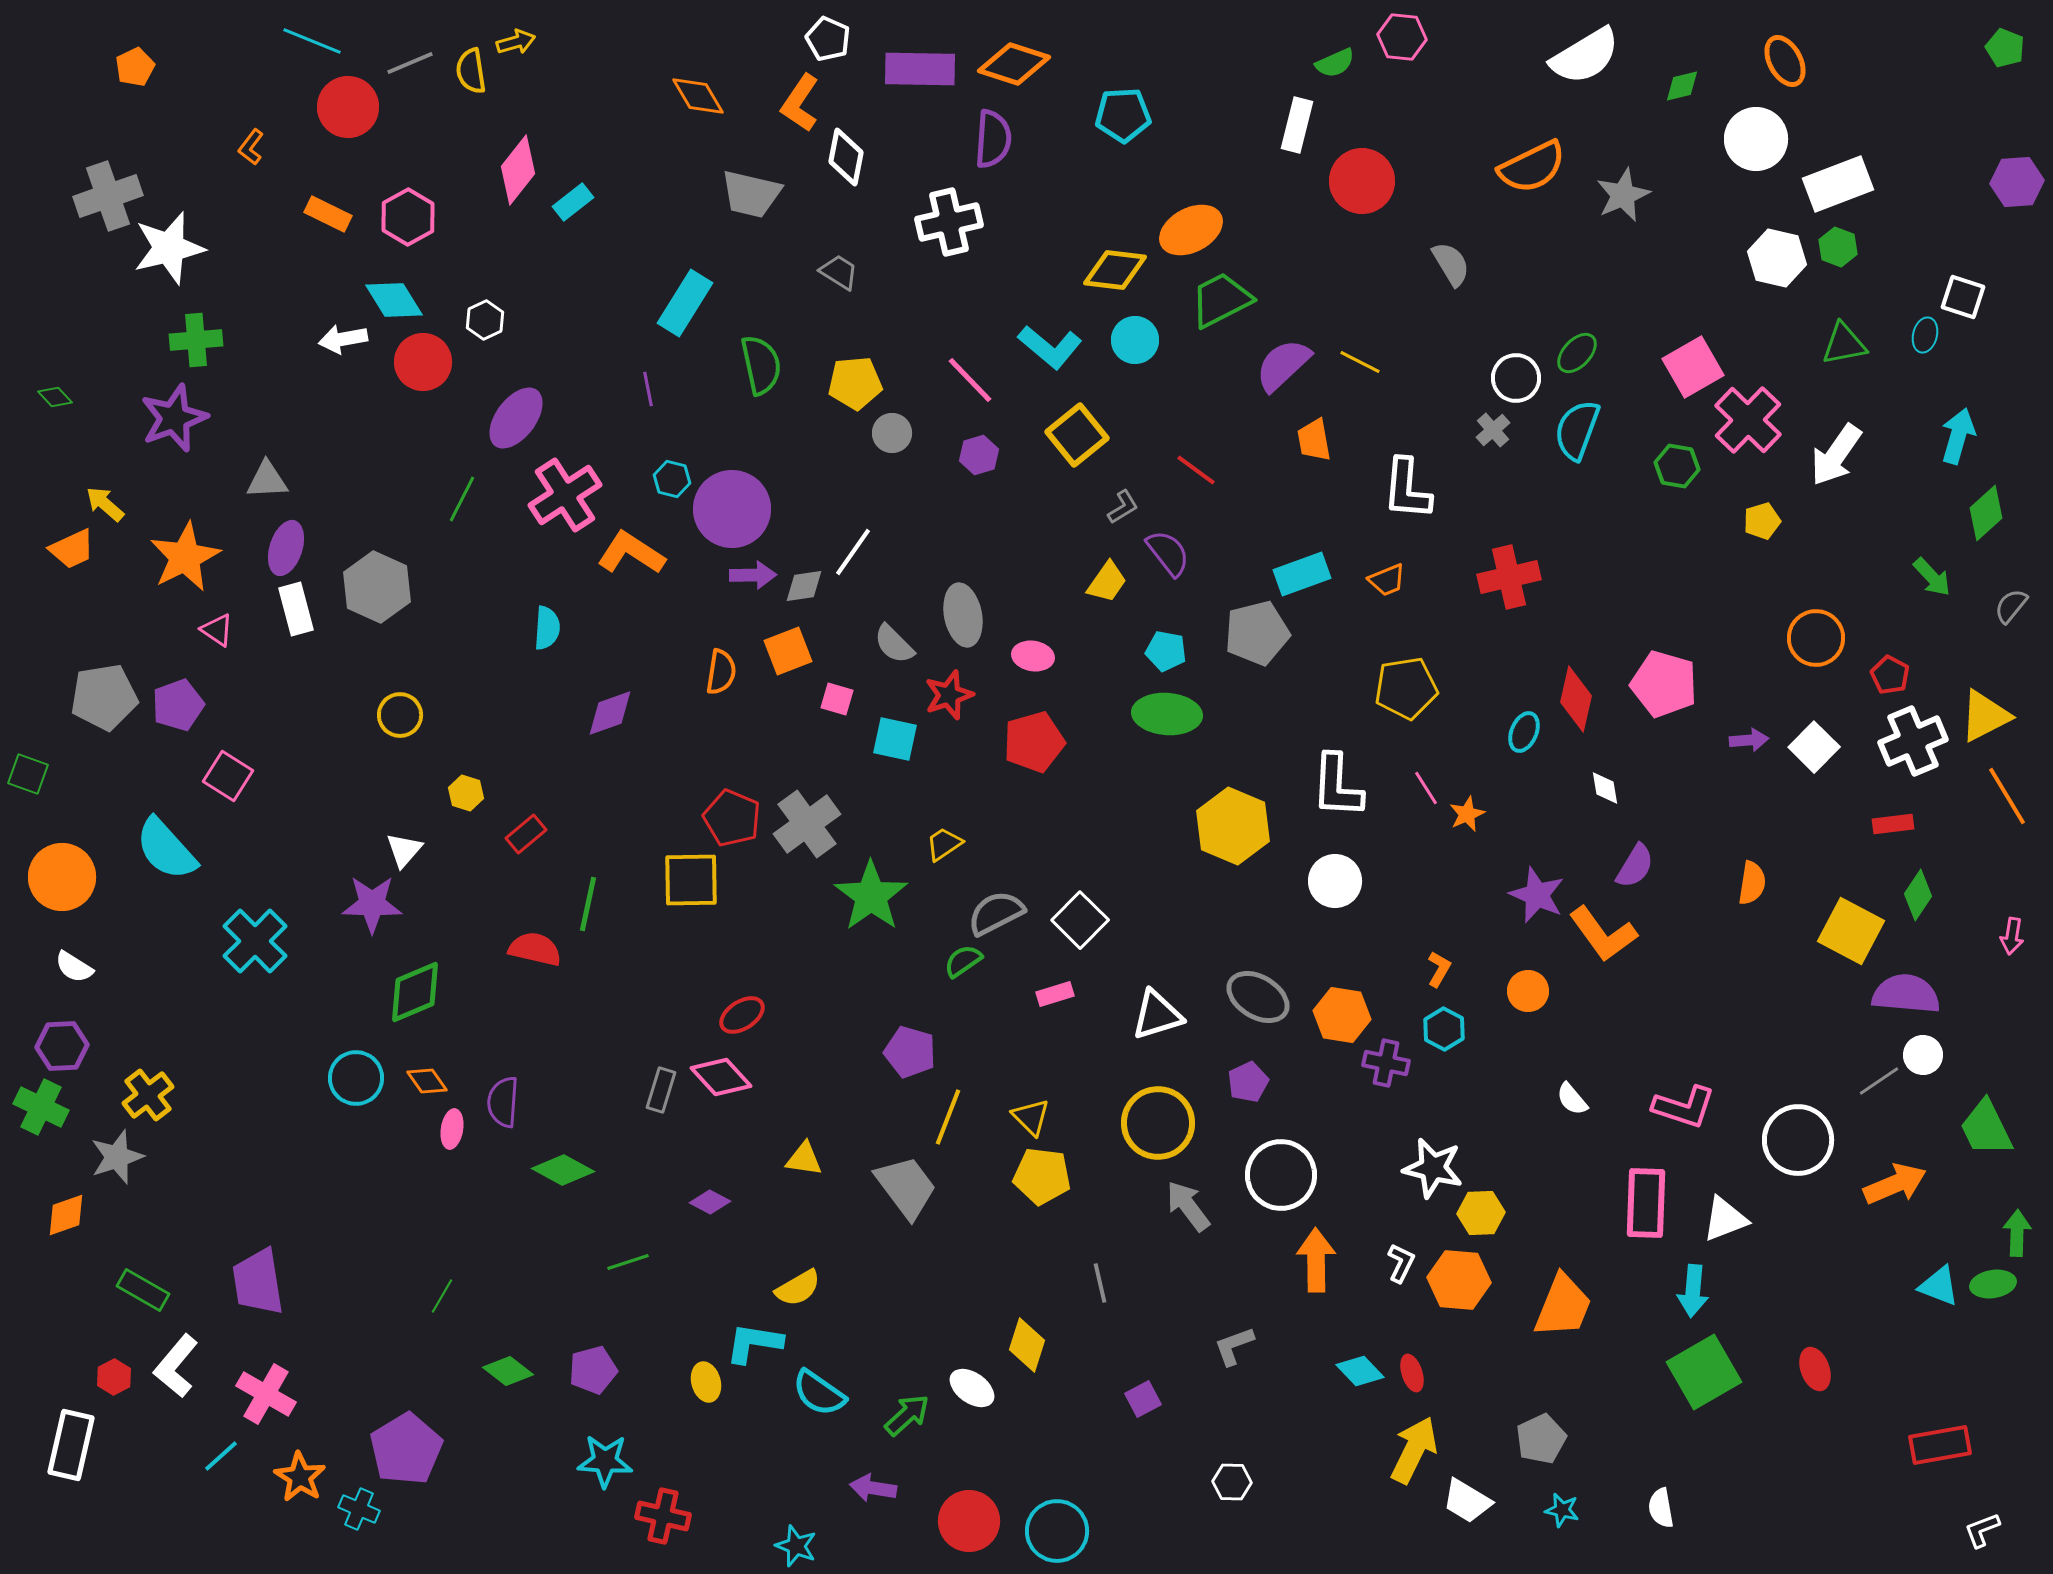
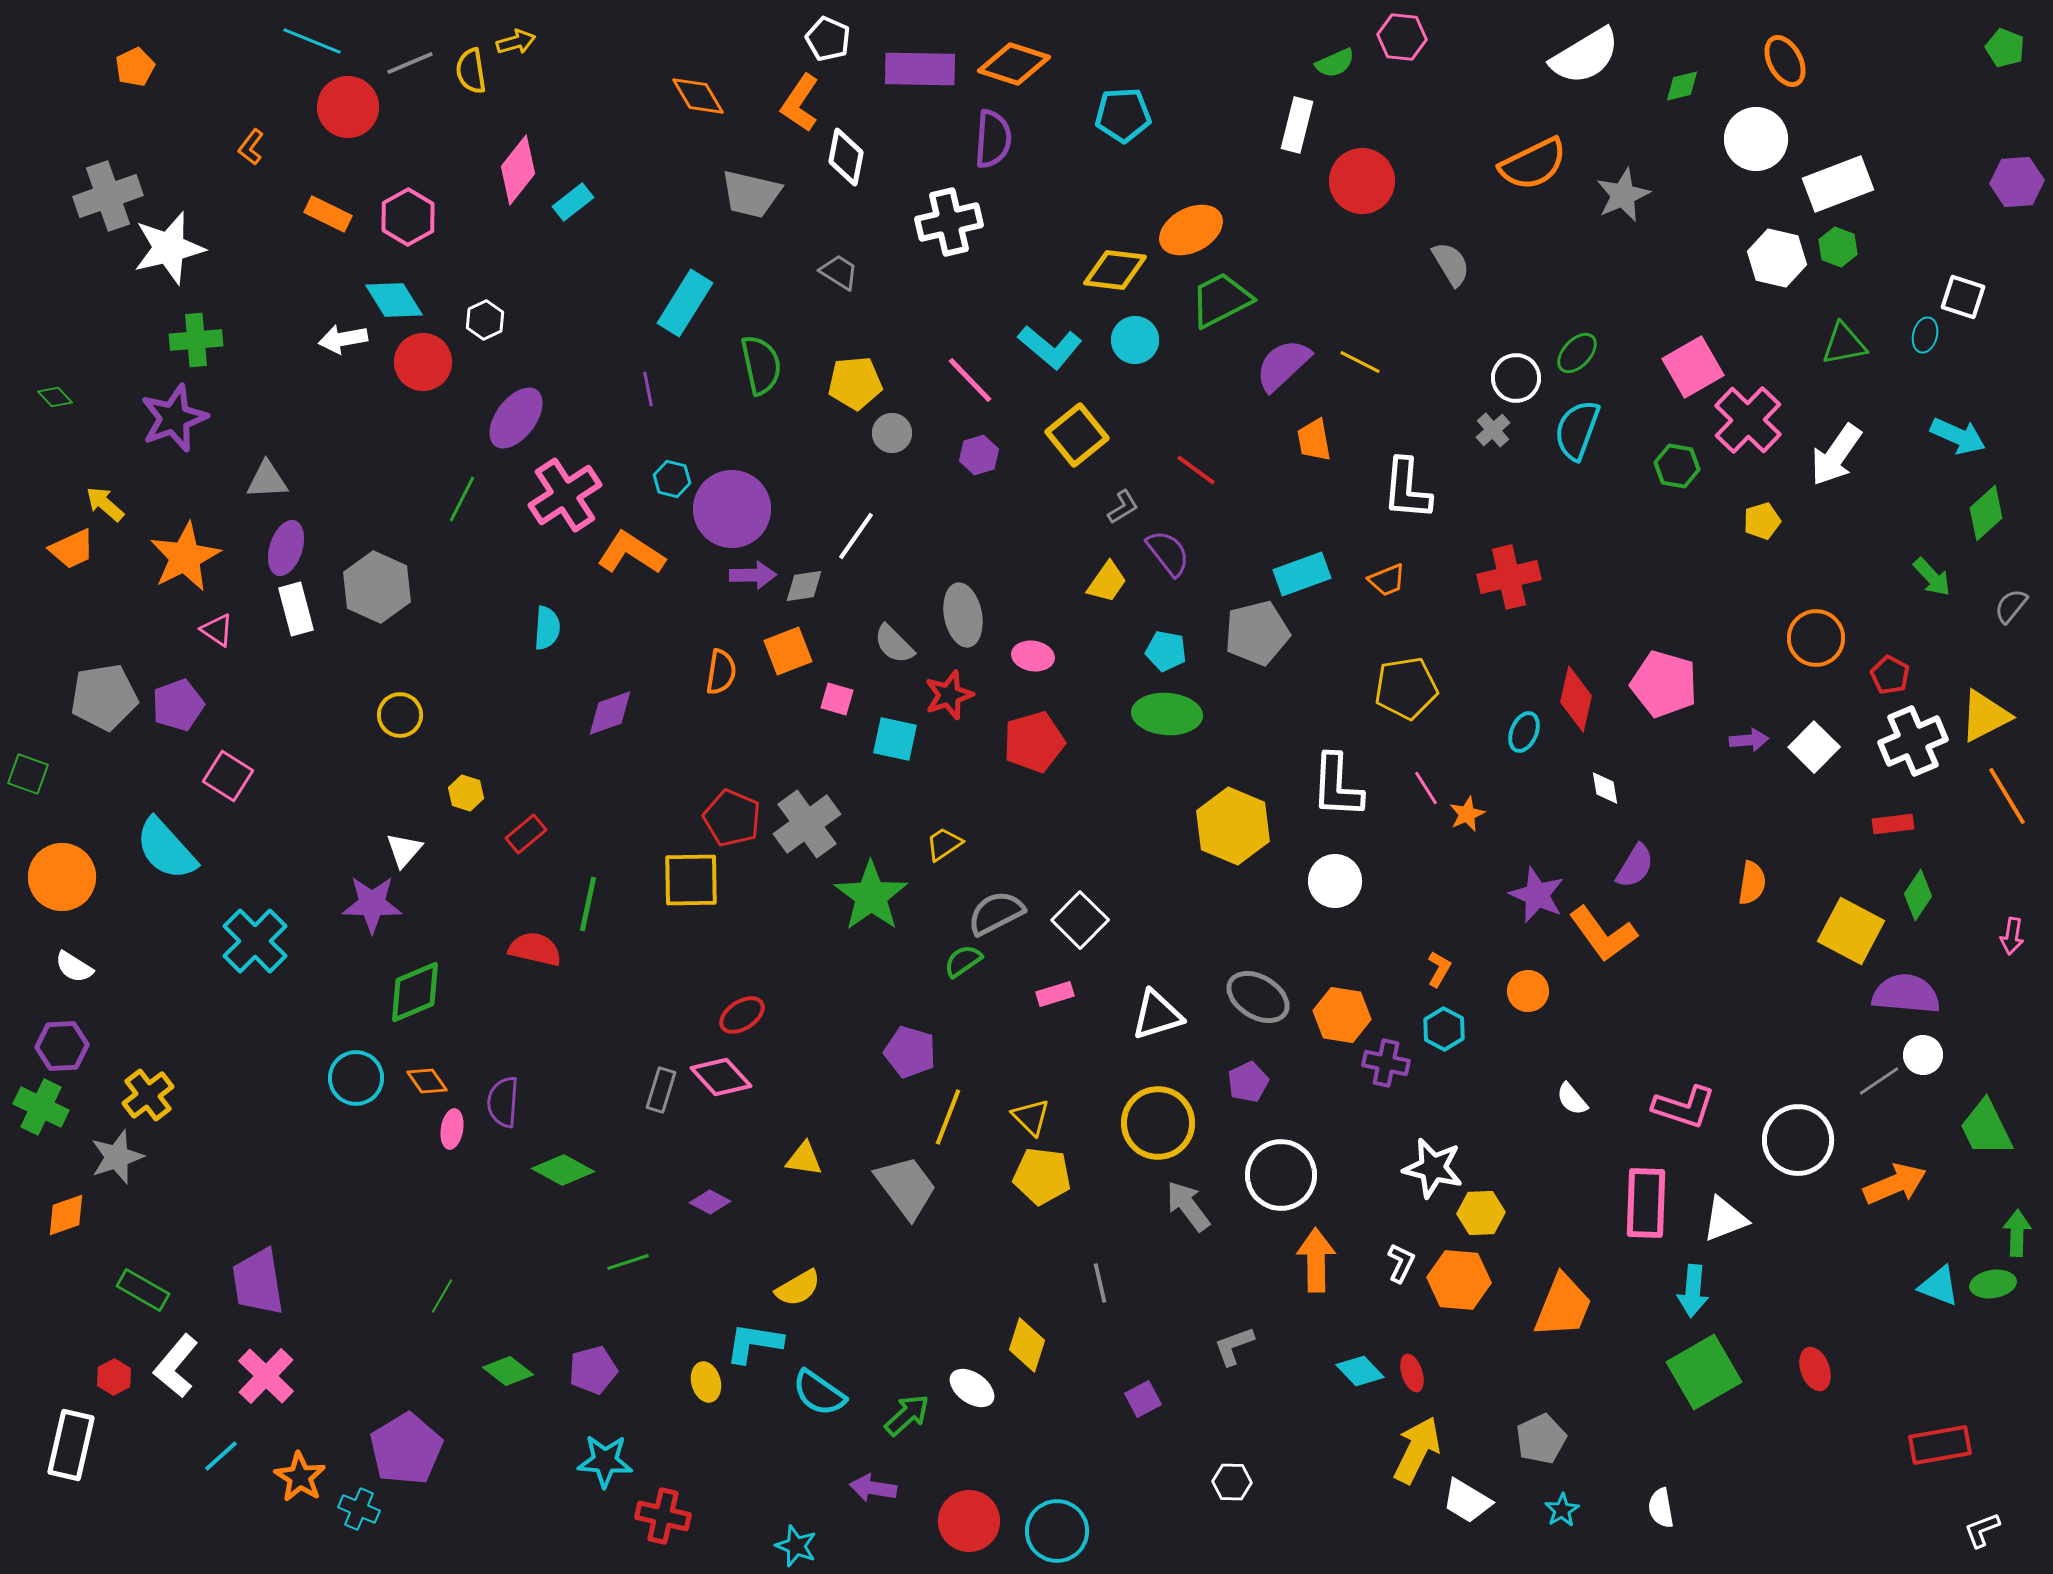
orange semicircle at (1532, 167): moved 1 px right, 3 px up
cyan arrow at (1958, 436): rotated 98 degrees clockwise
white line at (853, 552): moved 3 px right, 16 px up
pink cross at (266, 1394): moved 18 px up; rotated 14 degrees clockwise
yellow arrow at (1414, 1450): moved 3 px right
cyan star at (1562, 1510): rotated 28 degrees clockwise
